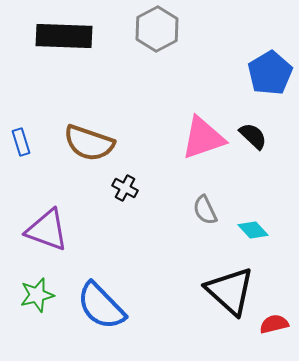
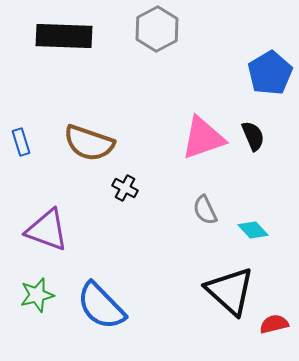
black semicircle: rotated 24 degrees clockwise
